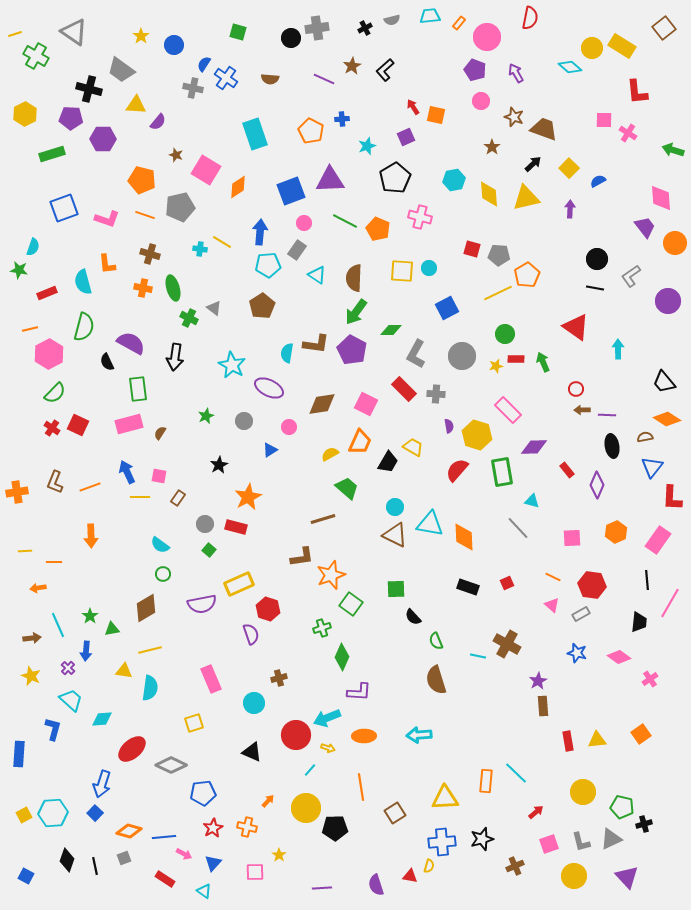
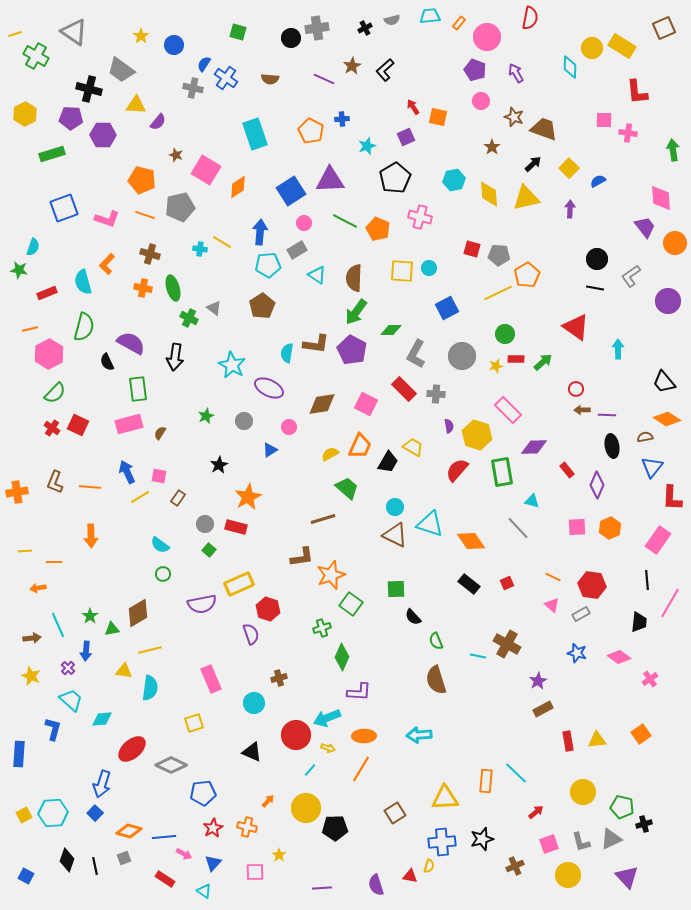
brown square at (664, 28): rotated 15 degrees clockwise
cyan diamond at (570, 67): rotated 50 degrees clockwise
orange square at (436, 115): moved 2 px right, 2 px down
pink cross at (628, 133): rotated 24 degrees counterclockwise
purple hexagon at (103, 139): moved 4 px up
green arrow at (673, 150): rotated 65 degrees clockwise
blue square at (291, 191): rotated 12 degrees counterclockwise
gray rectangle at (297, 250): rotated 24 degrees clockwise
orange L-shape at (107, 264): rotated 50 degrees clockwise
green arrow at (543, 362): rotated 72 degrees clockwise
orange trapezoid at (360, 442): moved 4 px down
orange line at (90, 487): rotated 25 degrees clockwise
yellow line at (140, 497): rotated 30 degrees counterclockwise
cyan triangle at (430, 524): rotated 8 degrees clockwise
orange hexagon at (616, 532): moved 6 px left, 4 px up
orange diamond at (464, 537): moved 7 px right, 4 px down; rotated 32 degrees counterclockwise
pink square at (572, 538): moved 5 px right, 11 px up
black rectangle at (468, 587): moved 1 px right, 3 px up; rotated 20 degrees clockwise
brown diamond at (146, 608): moved 8 px left, 5 px down
brown rectangle at (543, 706): moved 3 px down; rotated 66 degrees clockwise
orange line at (361, 787): moved 18 px up; rotated 40 degrees clockwise
yellow circle at (574, 876): moved 6 px left, 1 px up
